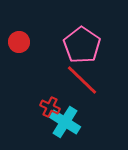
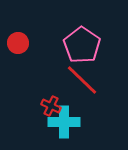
red circle: moved 1 px left, 1 px down
red cross: moved 1 px right, 1 px up
cyan cross: moved 1 px left; rotated 32 degrees counterclockwise
